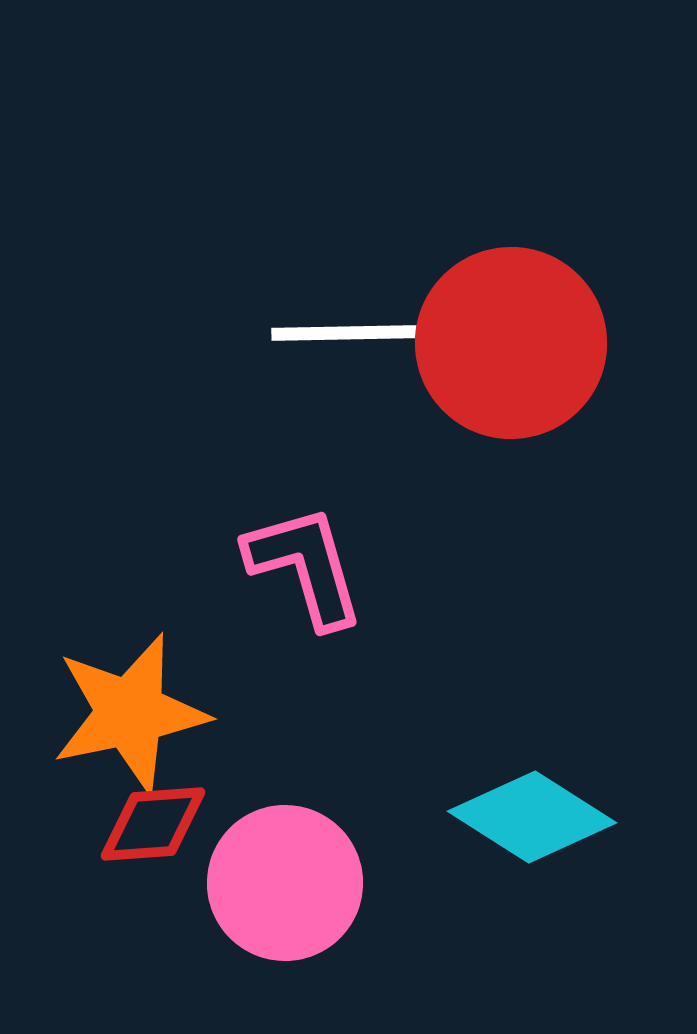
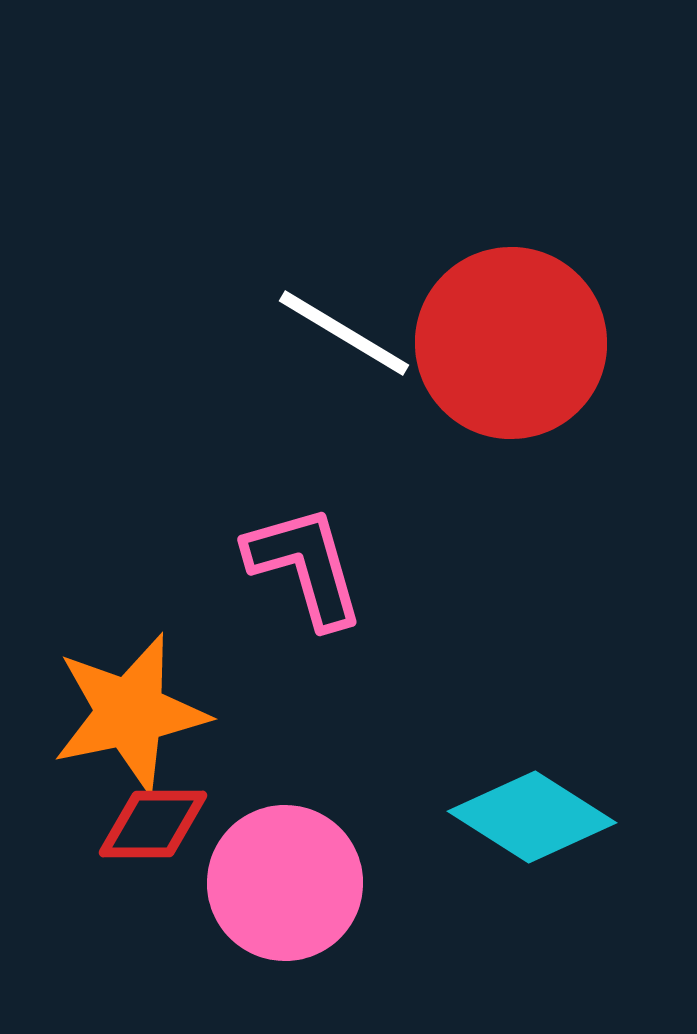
white line: rotated 32 degrees clockwise
red diamond: rotated 4 degrees clockwise
